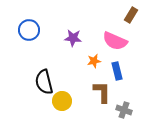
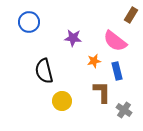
blue circle: moved 8 px up
pink semicircle: rotated 15 degrees clockwise
black semicircle: moved 11 px up
gray cross: rotated 14 degrees clockwise
